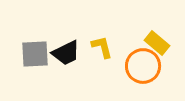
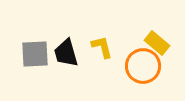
black trapezoid: rotated 100 degrees clockwise
